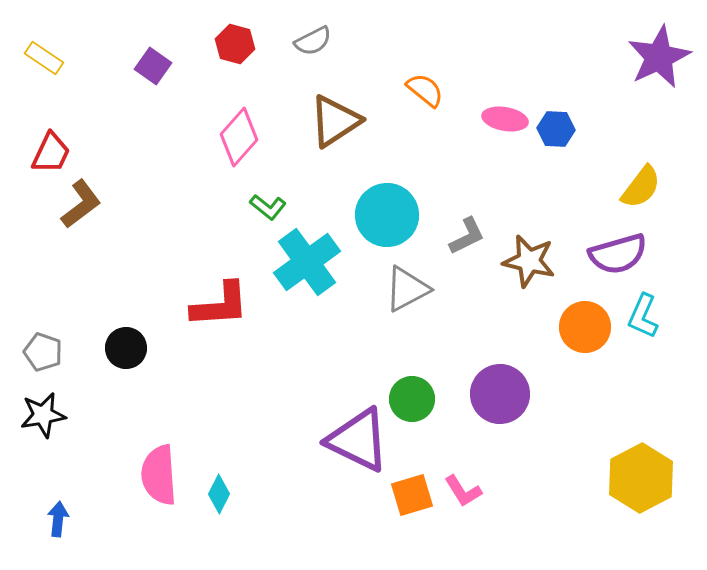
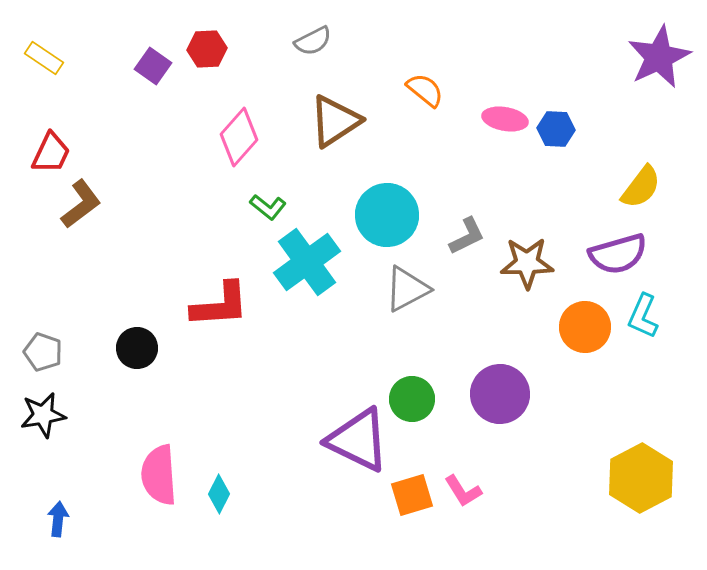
red hexagon: moved 28 px left, 5 px down; rotated 18 degrees counterclockwise
brown star: moved 2 px left, 2 px down; rotated 14 degrees counterclockwise
black circle: moved 11 px right
